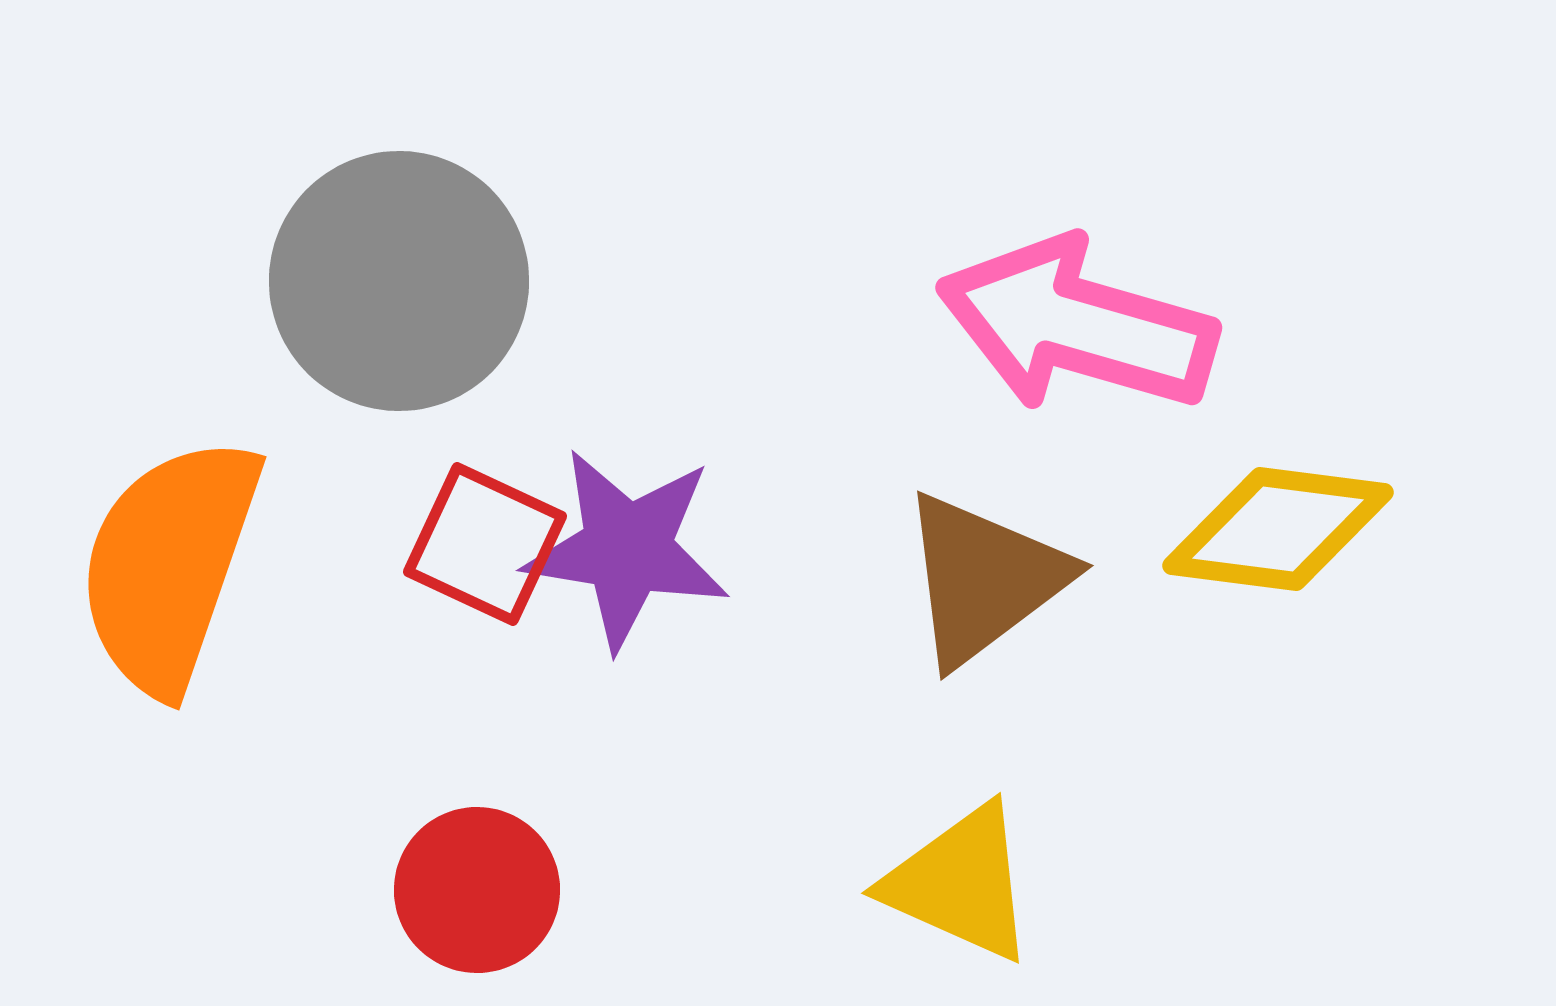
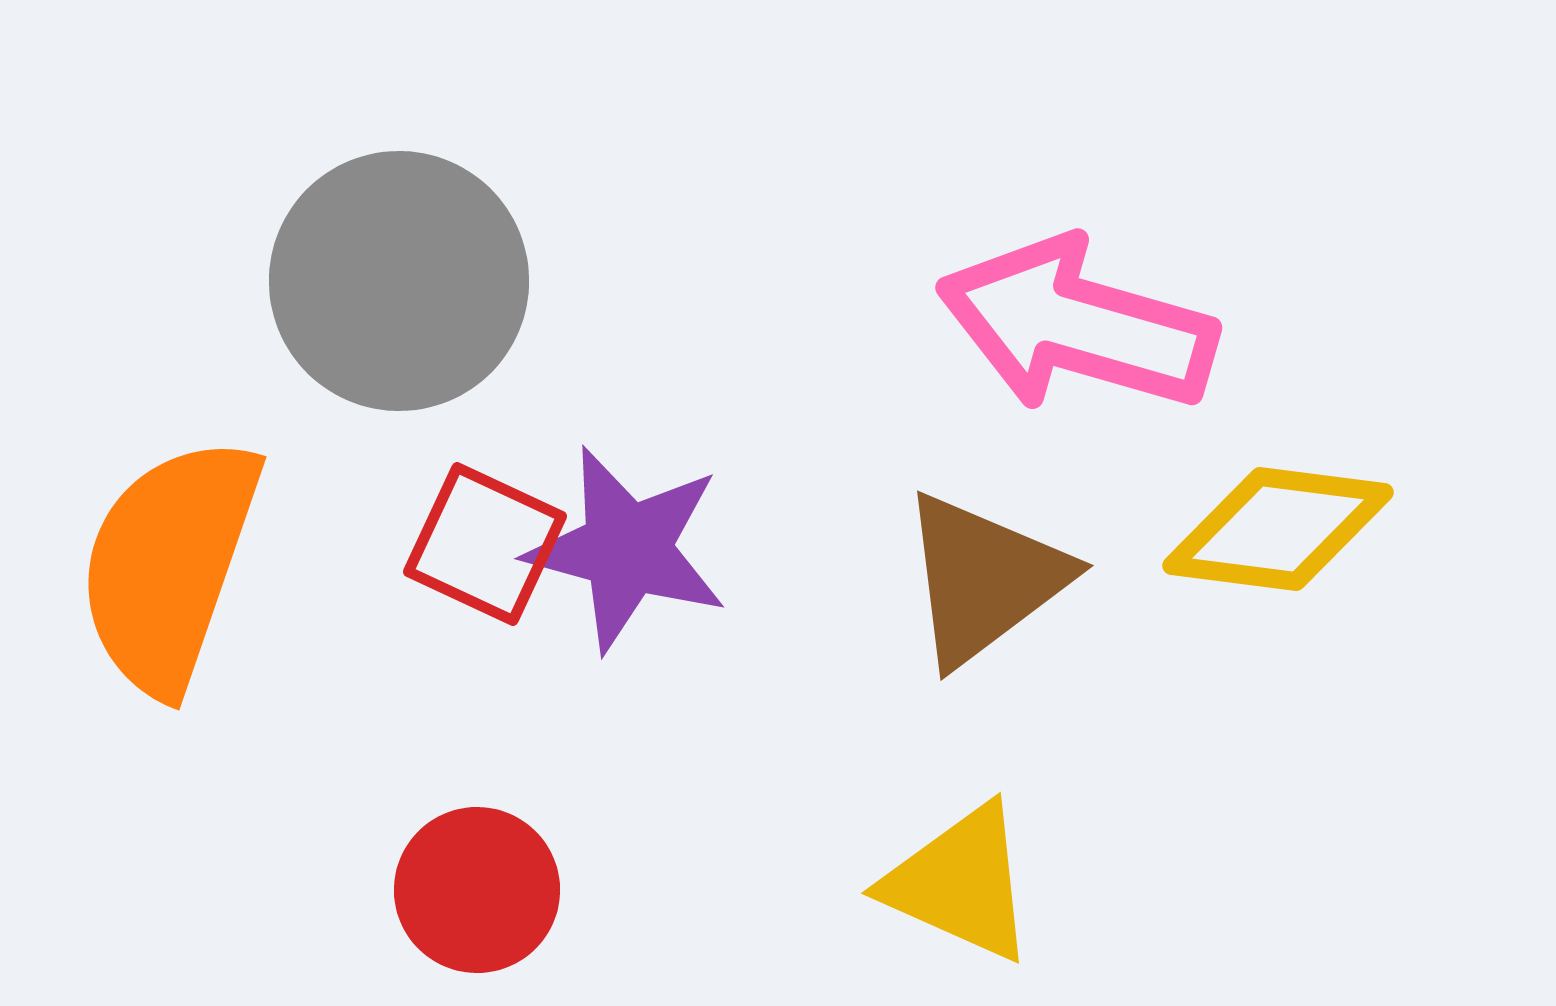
purple star: rotated 6 degrees clockwise
